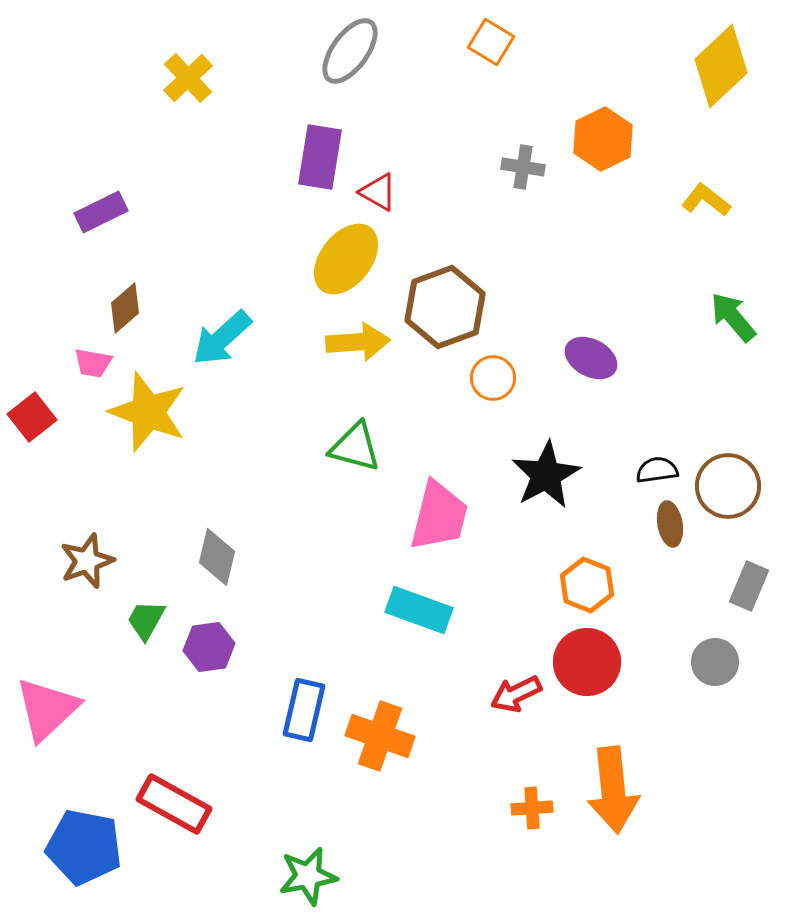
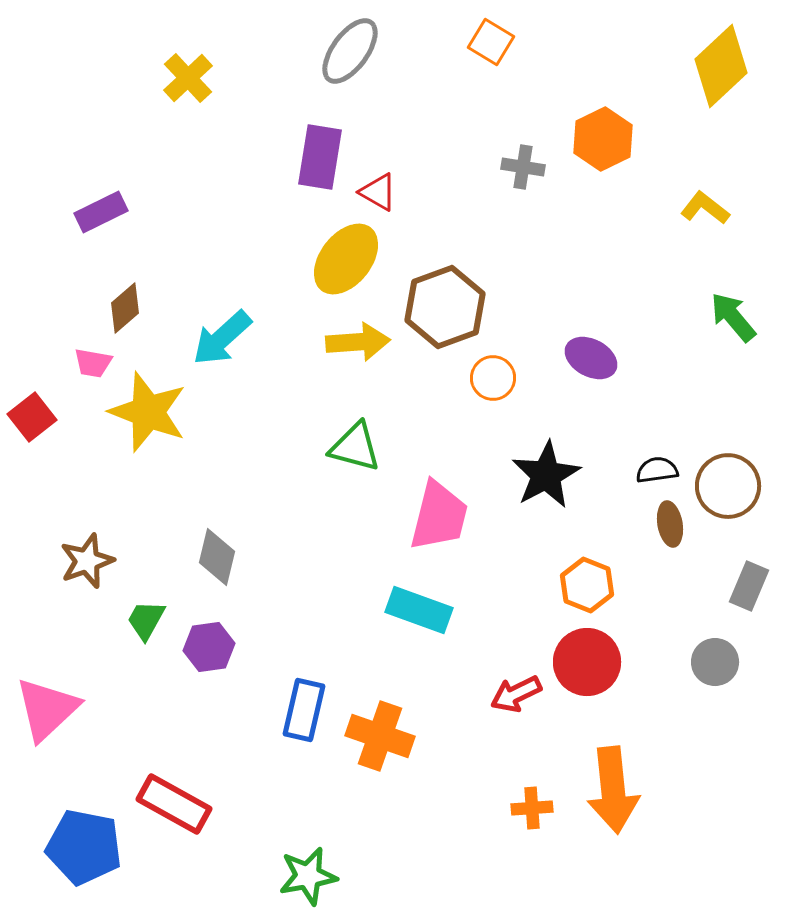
yellow L-shape at (706, 200): moved 1 px left, 8 px down
